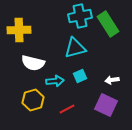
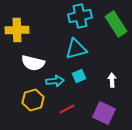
green rectangle: moved 8 px right
yellow cross: moved 2 px left
cyan triangle: moved 1 px right, 1 px down
cyan square: moved 1 px left
white arrow: rotated 96 degrees clockwise
purple square: moved 2 px left, 8 px down
